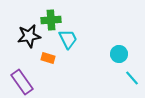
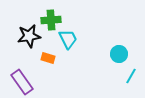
cyan line: moved 1 px left, 2 px up; rotated 70 degrees clockwise
